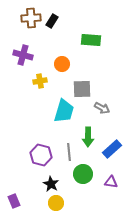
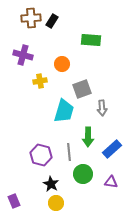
gray square: rotated 18 degrees counterclockwise
gray arrow: rotated 56 degrees clockwise
